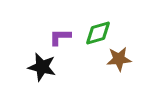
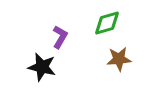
green diamond: moved 9 px right, 10 px up
purple L-shape: rotated 120 degrees clockwise
